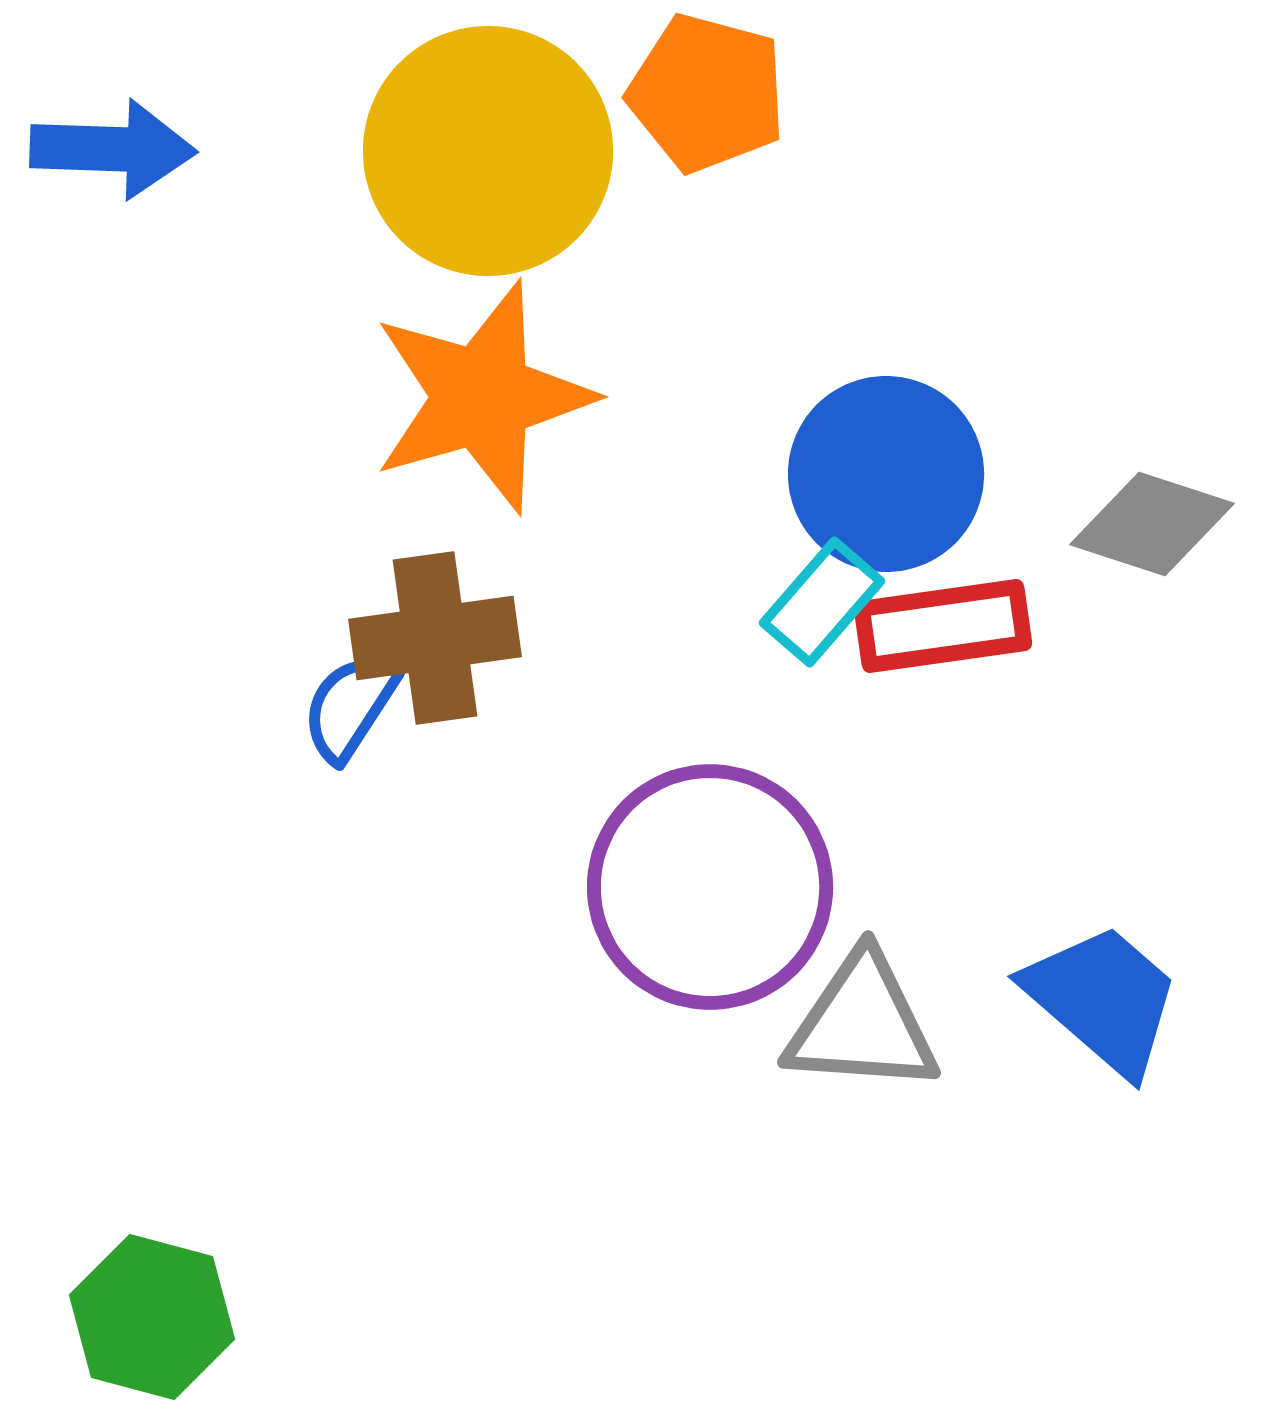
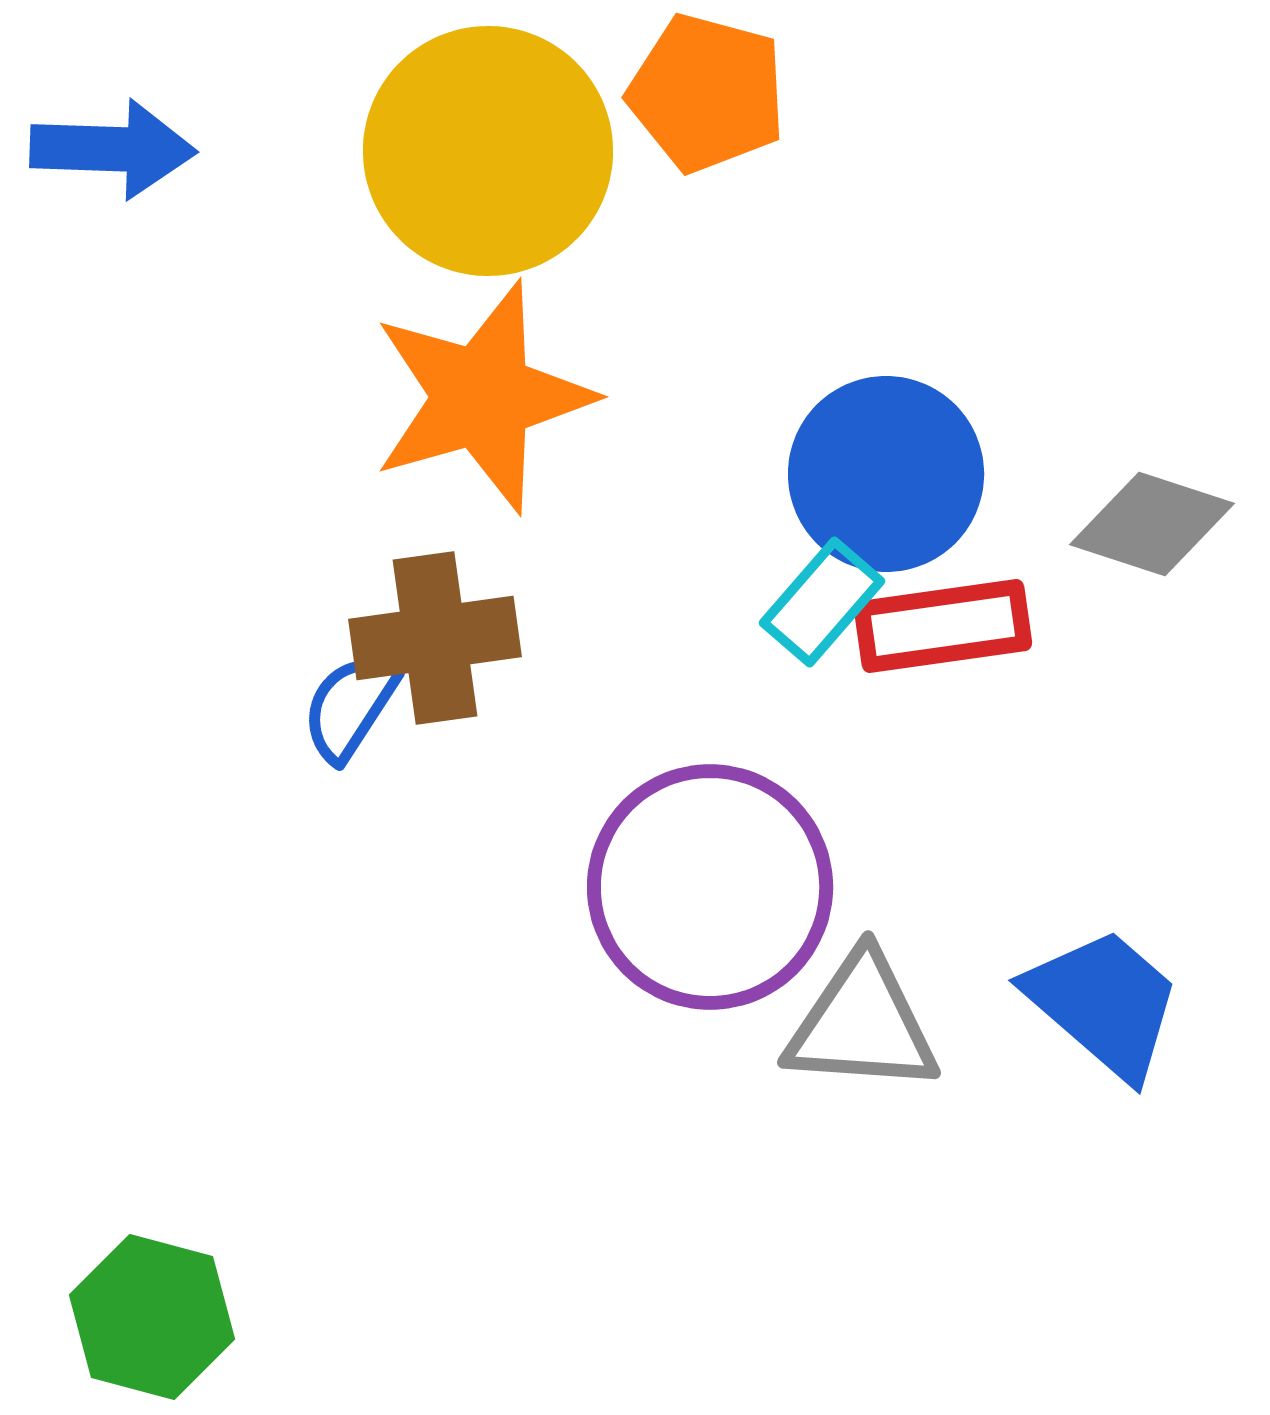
blue trapezoid: moved 1 px right, 4 px down
